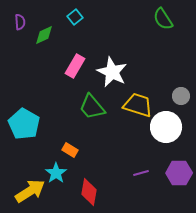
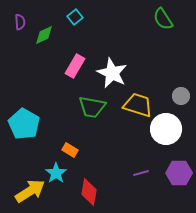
white star: moved 1 px down
green trapezoid: rotated 40 degrees counterclockwise
white circle: moved 2 px down
